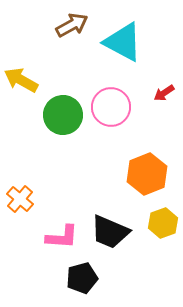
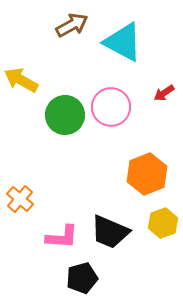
green circle: moved 2 px right
